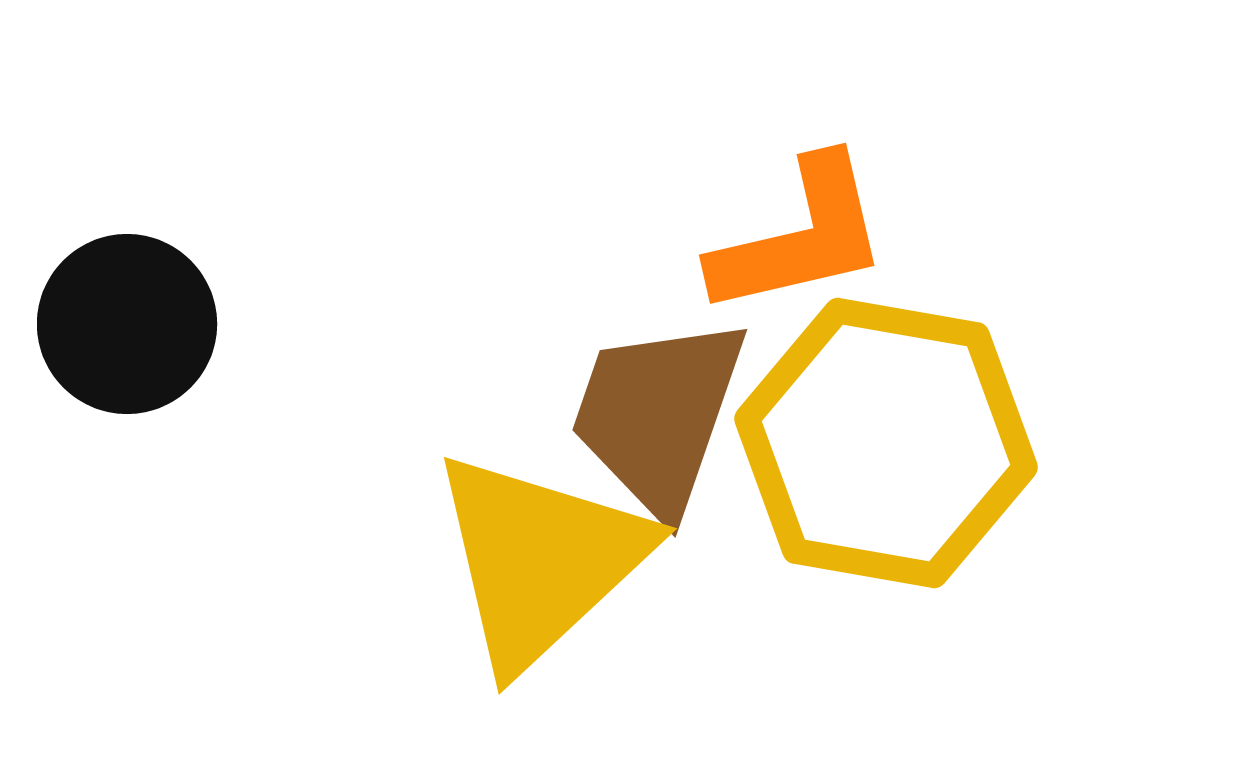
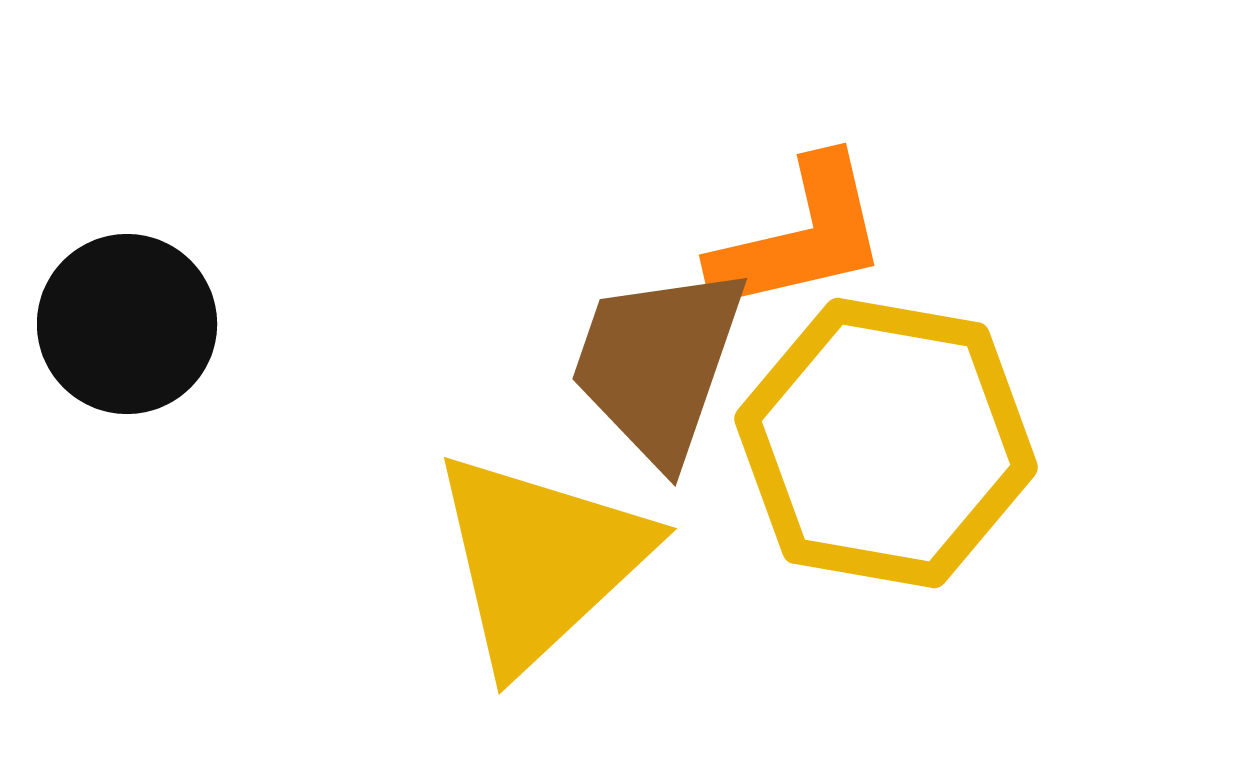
brown trapezoid: moved 51 px up
